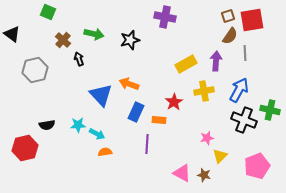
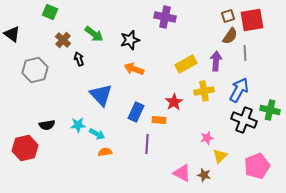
green square: moved 2 px right
green arrow: rotated 24 degrees clockwise
orange arrow: moved 5 px right, 15 px up
